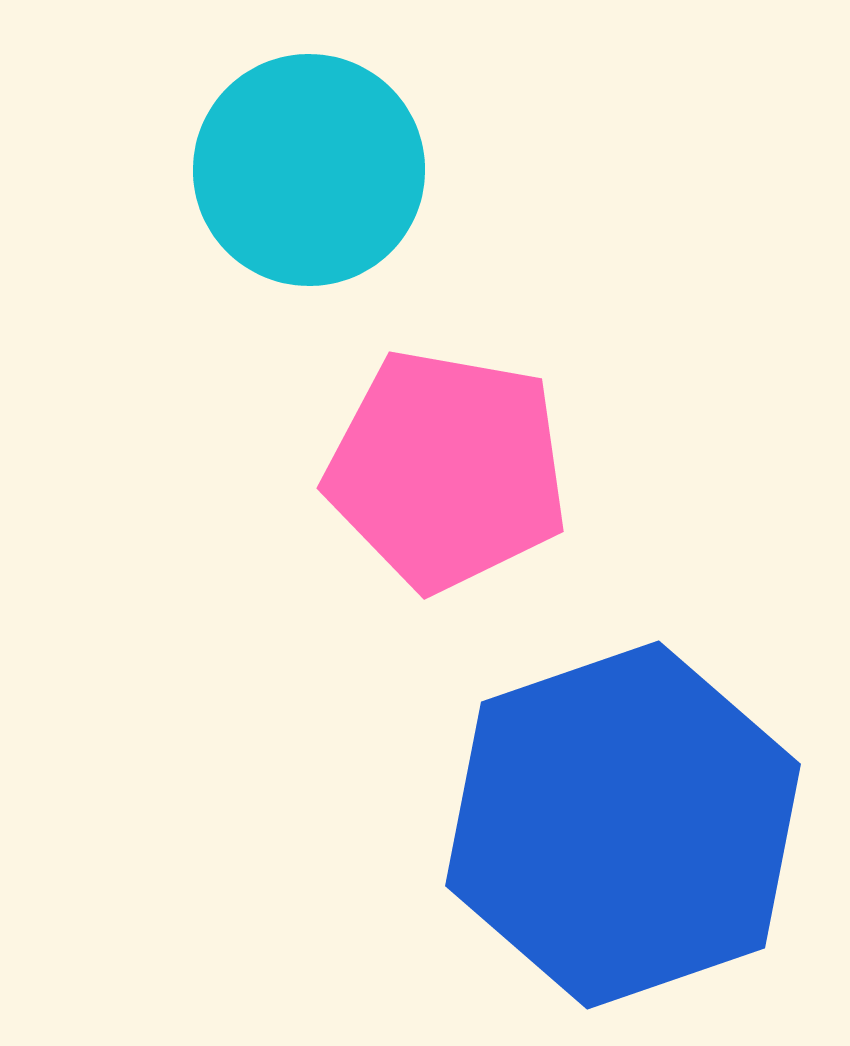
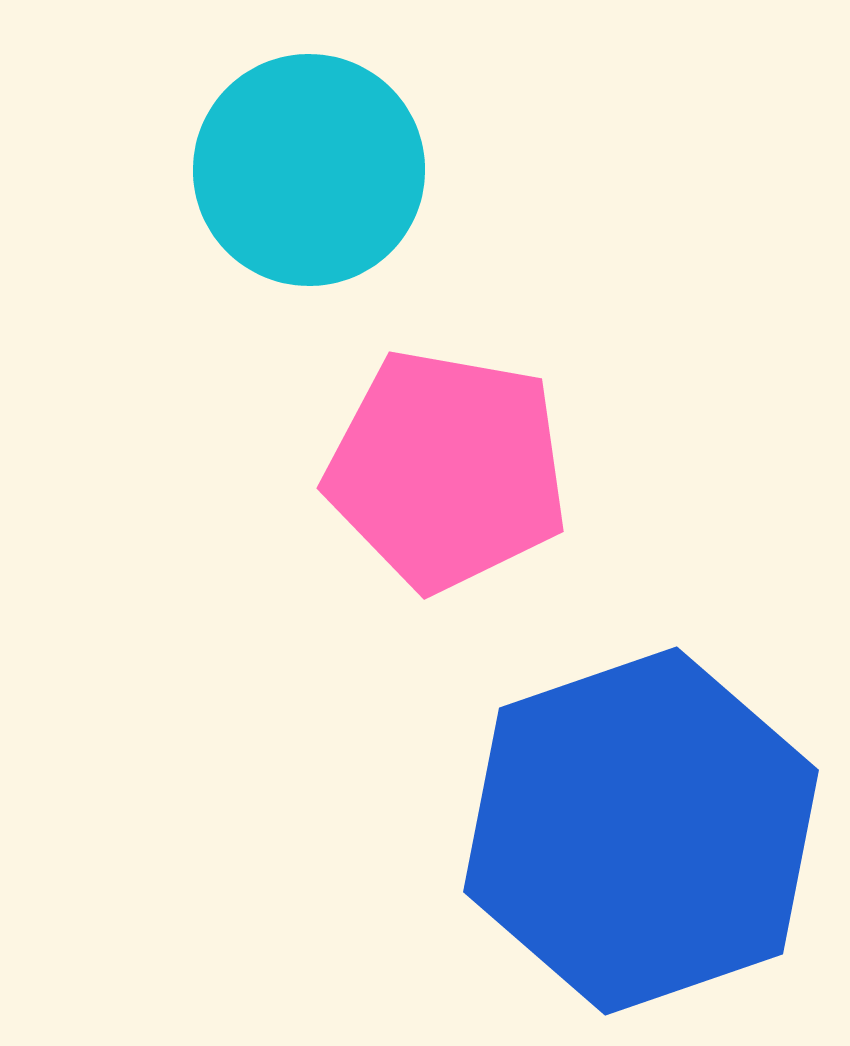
blue hexagon: moved 18 px right, 6 px down
